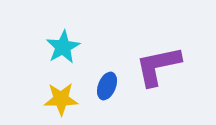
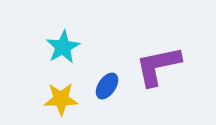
blue ellipse: rotated 12 degrees clockwise
